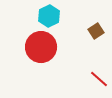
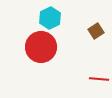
cyan hexagon: moved 1 px right, 2 px down
red line: rotated 36 degrees counterclockwise
